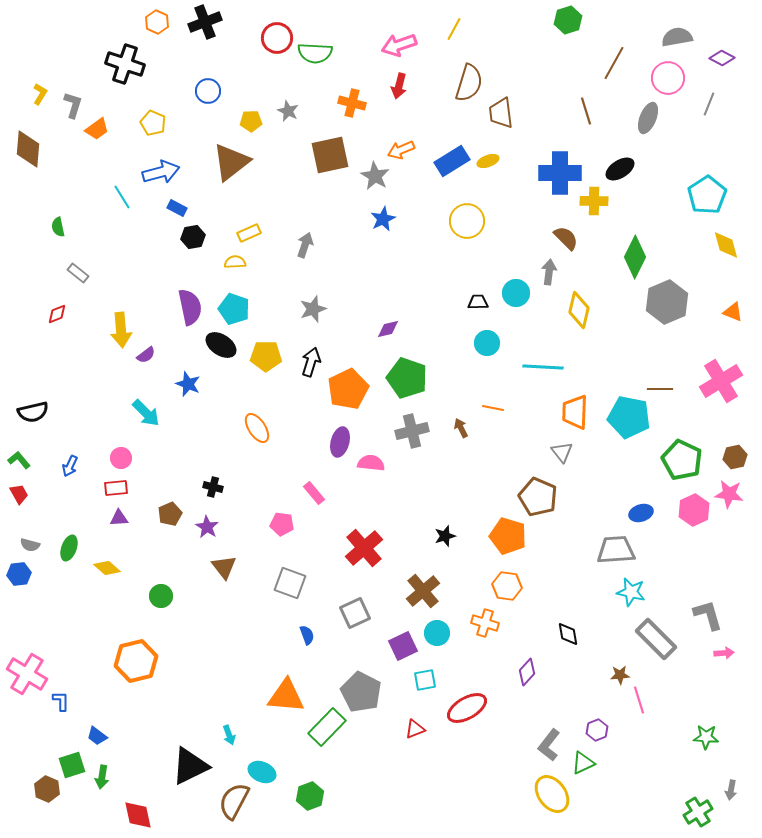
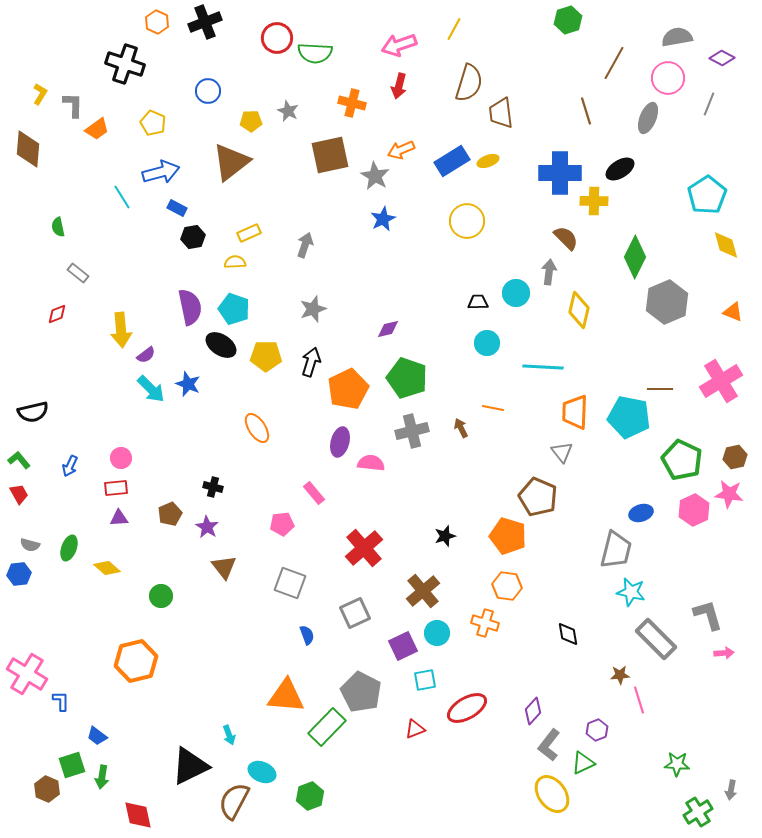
gray L-shape at (73, 105): rotated 16 degrees counterclockwise
cyan arrow at (146, 413): moved 5 px right, 24 px up
pink pentagon at (282, 524): rotated 15 degrees counterclockwise
gray trapezoid at (616, 550): rotated 108 degrees clockwise
purple diamond at (527, 672): moved 6 px right, 39 px down
green star at (706, 737): moved 29 px left, 27 px down
